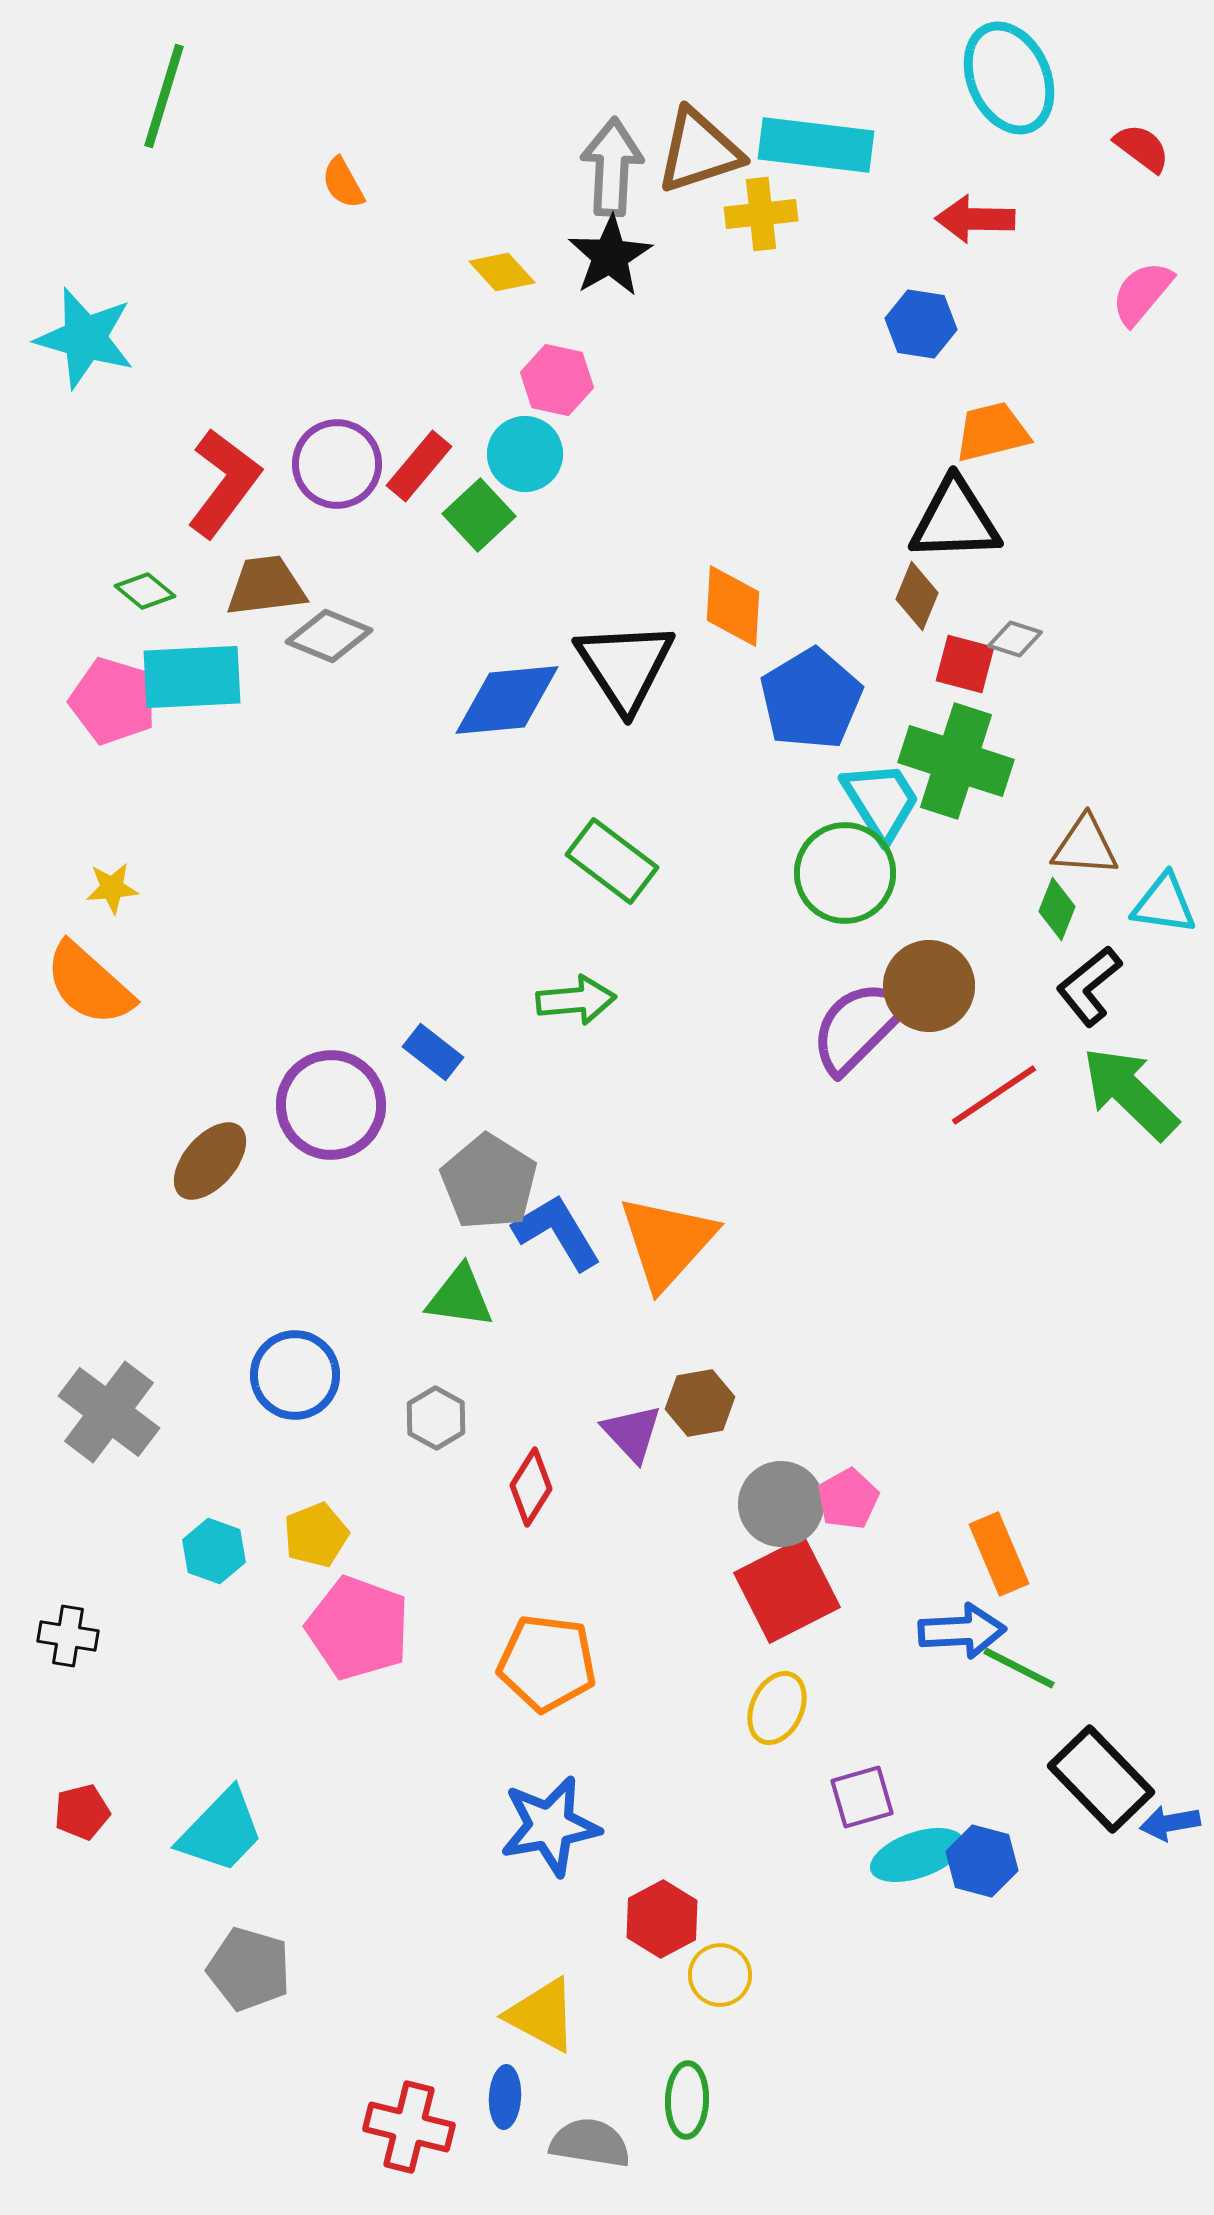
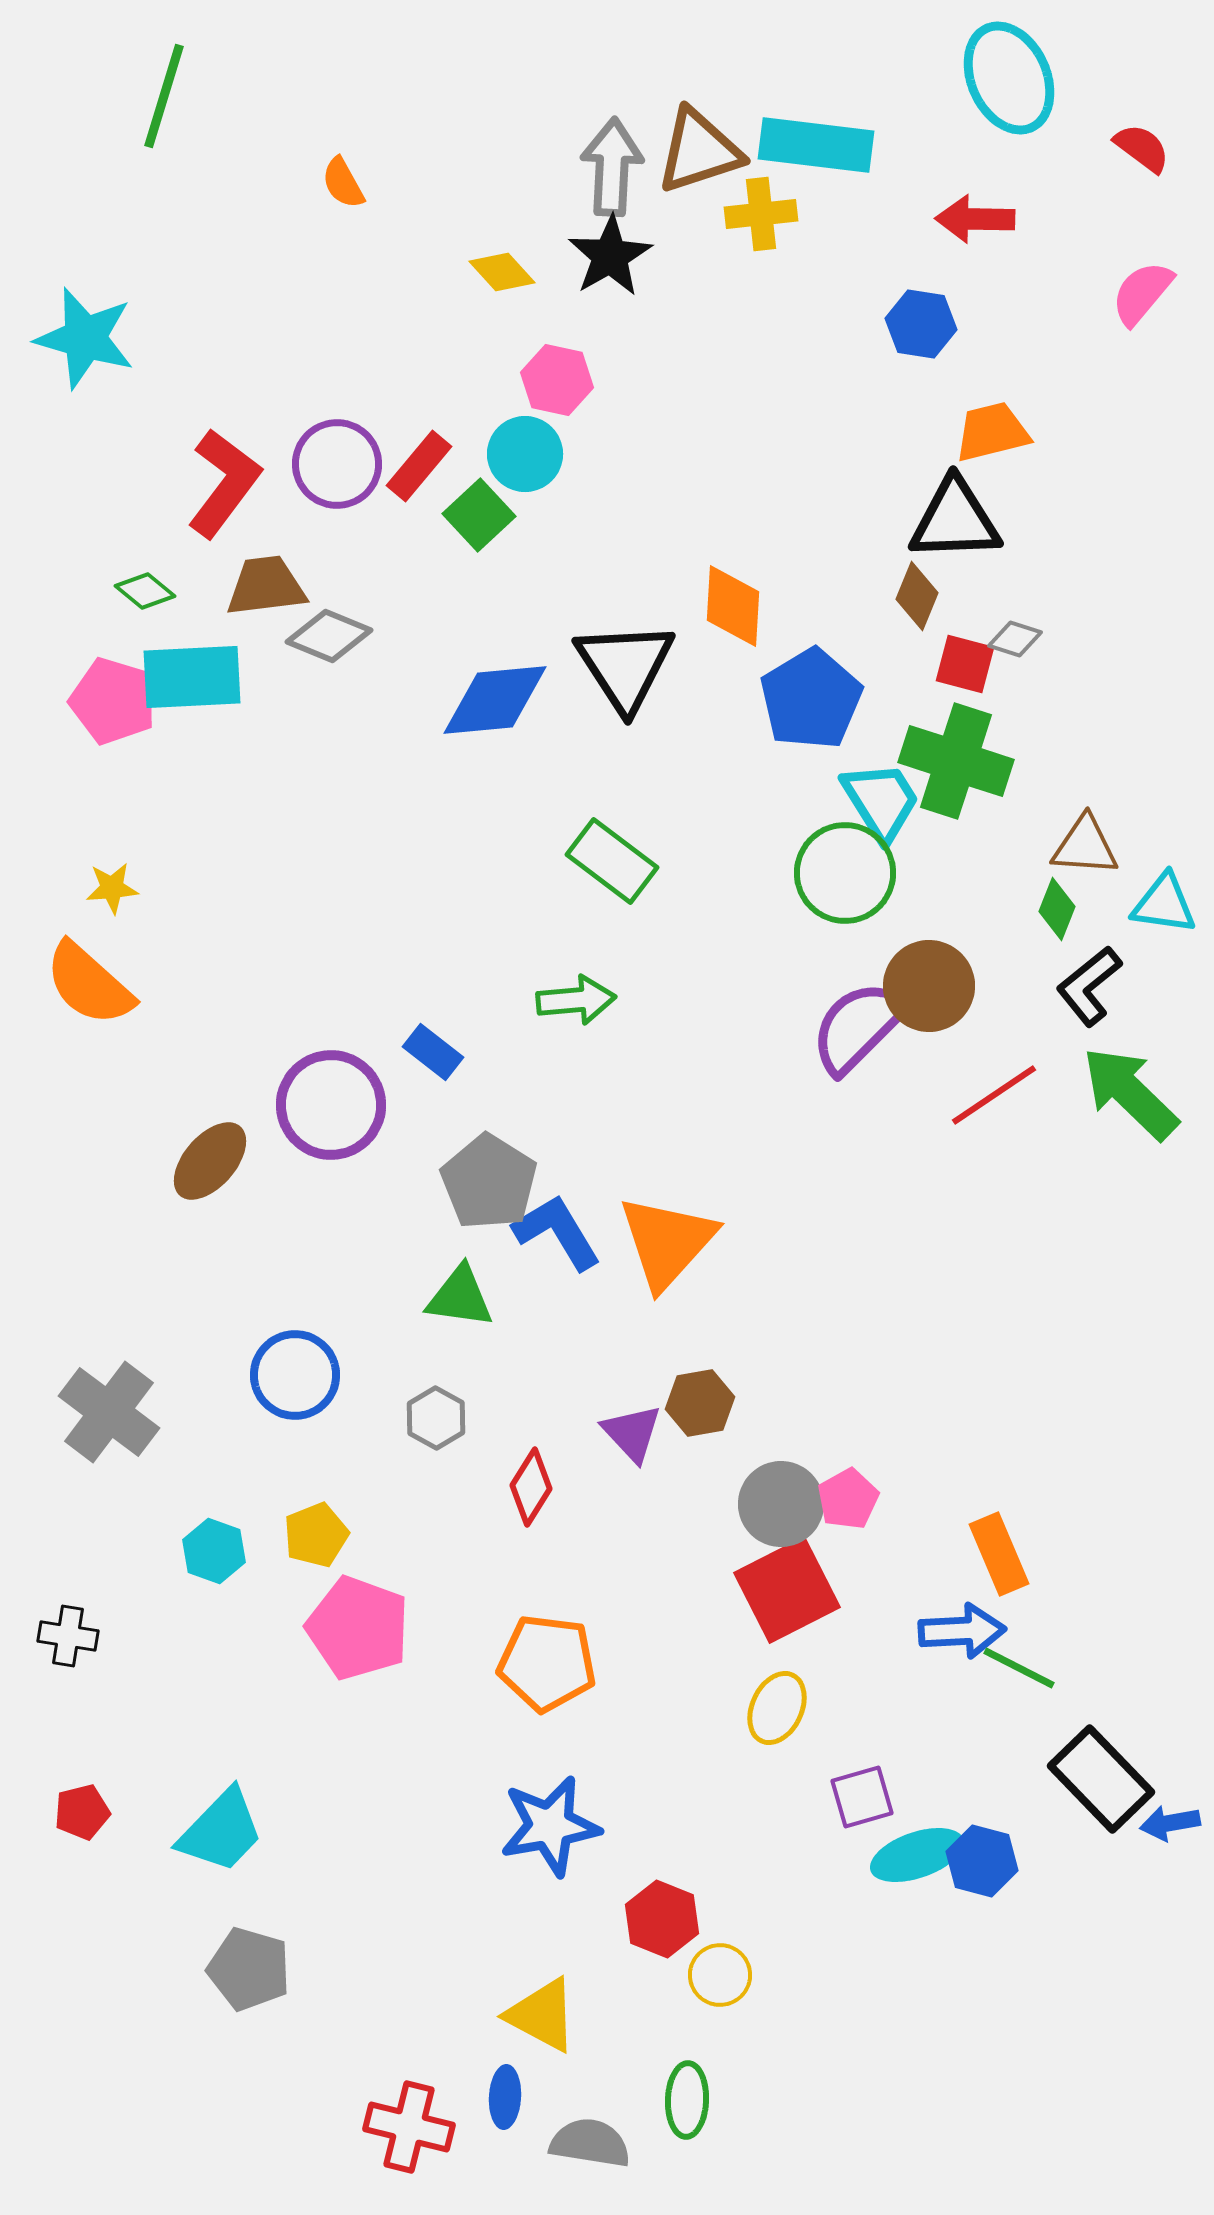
blue diamond at (507, 700): moved 12 px left
red hexagon at (662, 1919): rotated 10 degrees counterclockwise
